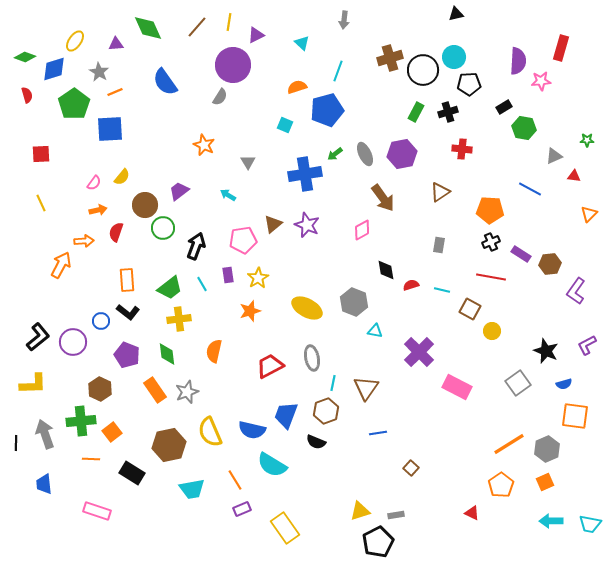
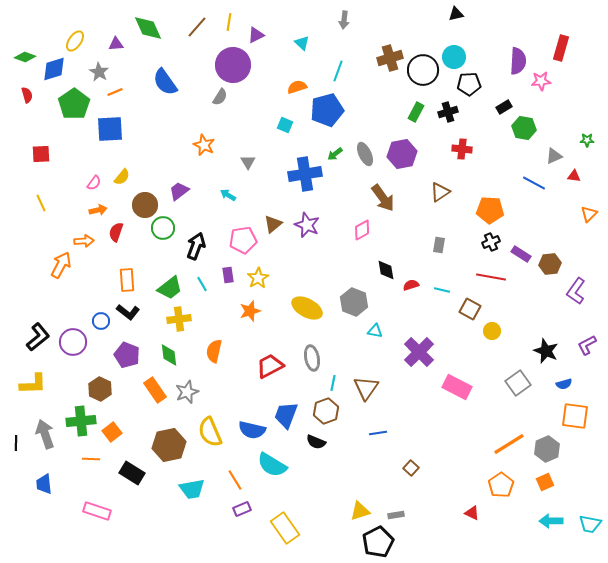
blue line at (530, 189): moved 4 px right, 6 px up
green diamond at (167, 354): moved 2 px right, 1 px down
